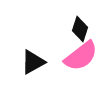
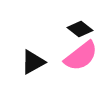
black diamond: rotated 70 degrees counterclockwise
